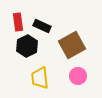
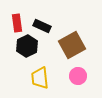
red rectangle: moved 1 px left, 1 px down
